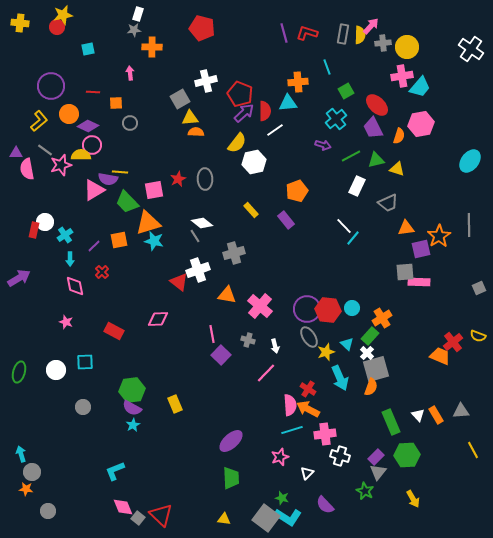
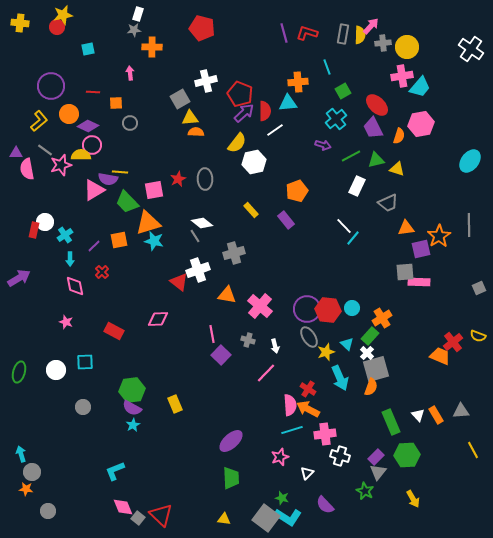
green square at (346, 91): moved 3 px left
